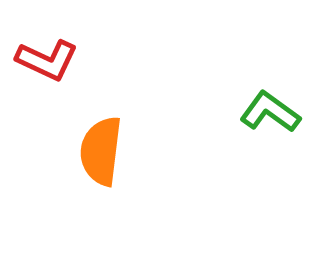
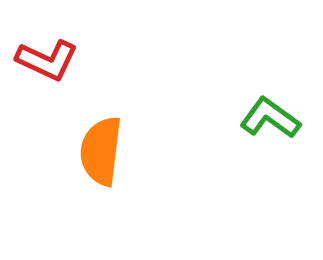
green L-shape: moved 6 px down
